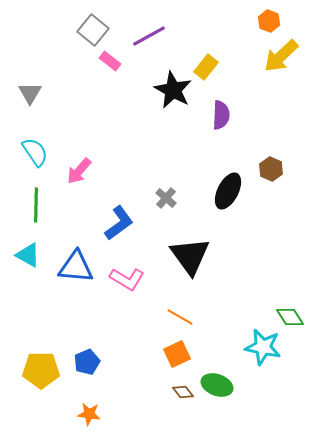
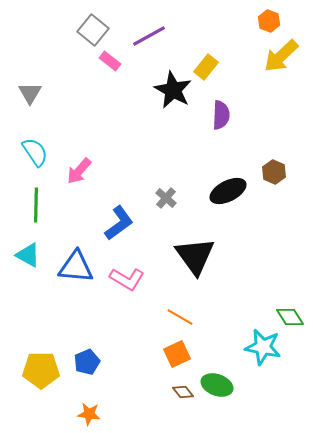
brown hexagon: moved 3 px right, 3 px down
black ellipse: rotated 36 degrees clockwise
black triangle: moved 5 px right
